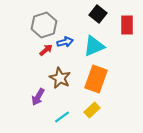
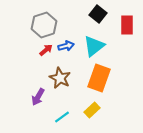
blue arrow: moved 1 px right, 4 px down
cyan triangle: rotated 15 degrees counterclockwise
orange rectangle: moved 3 px right, 1 px up
